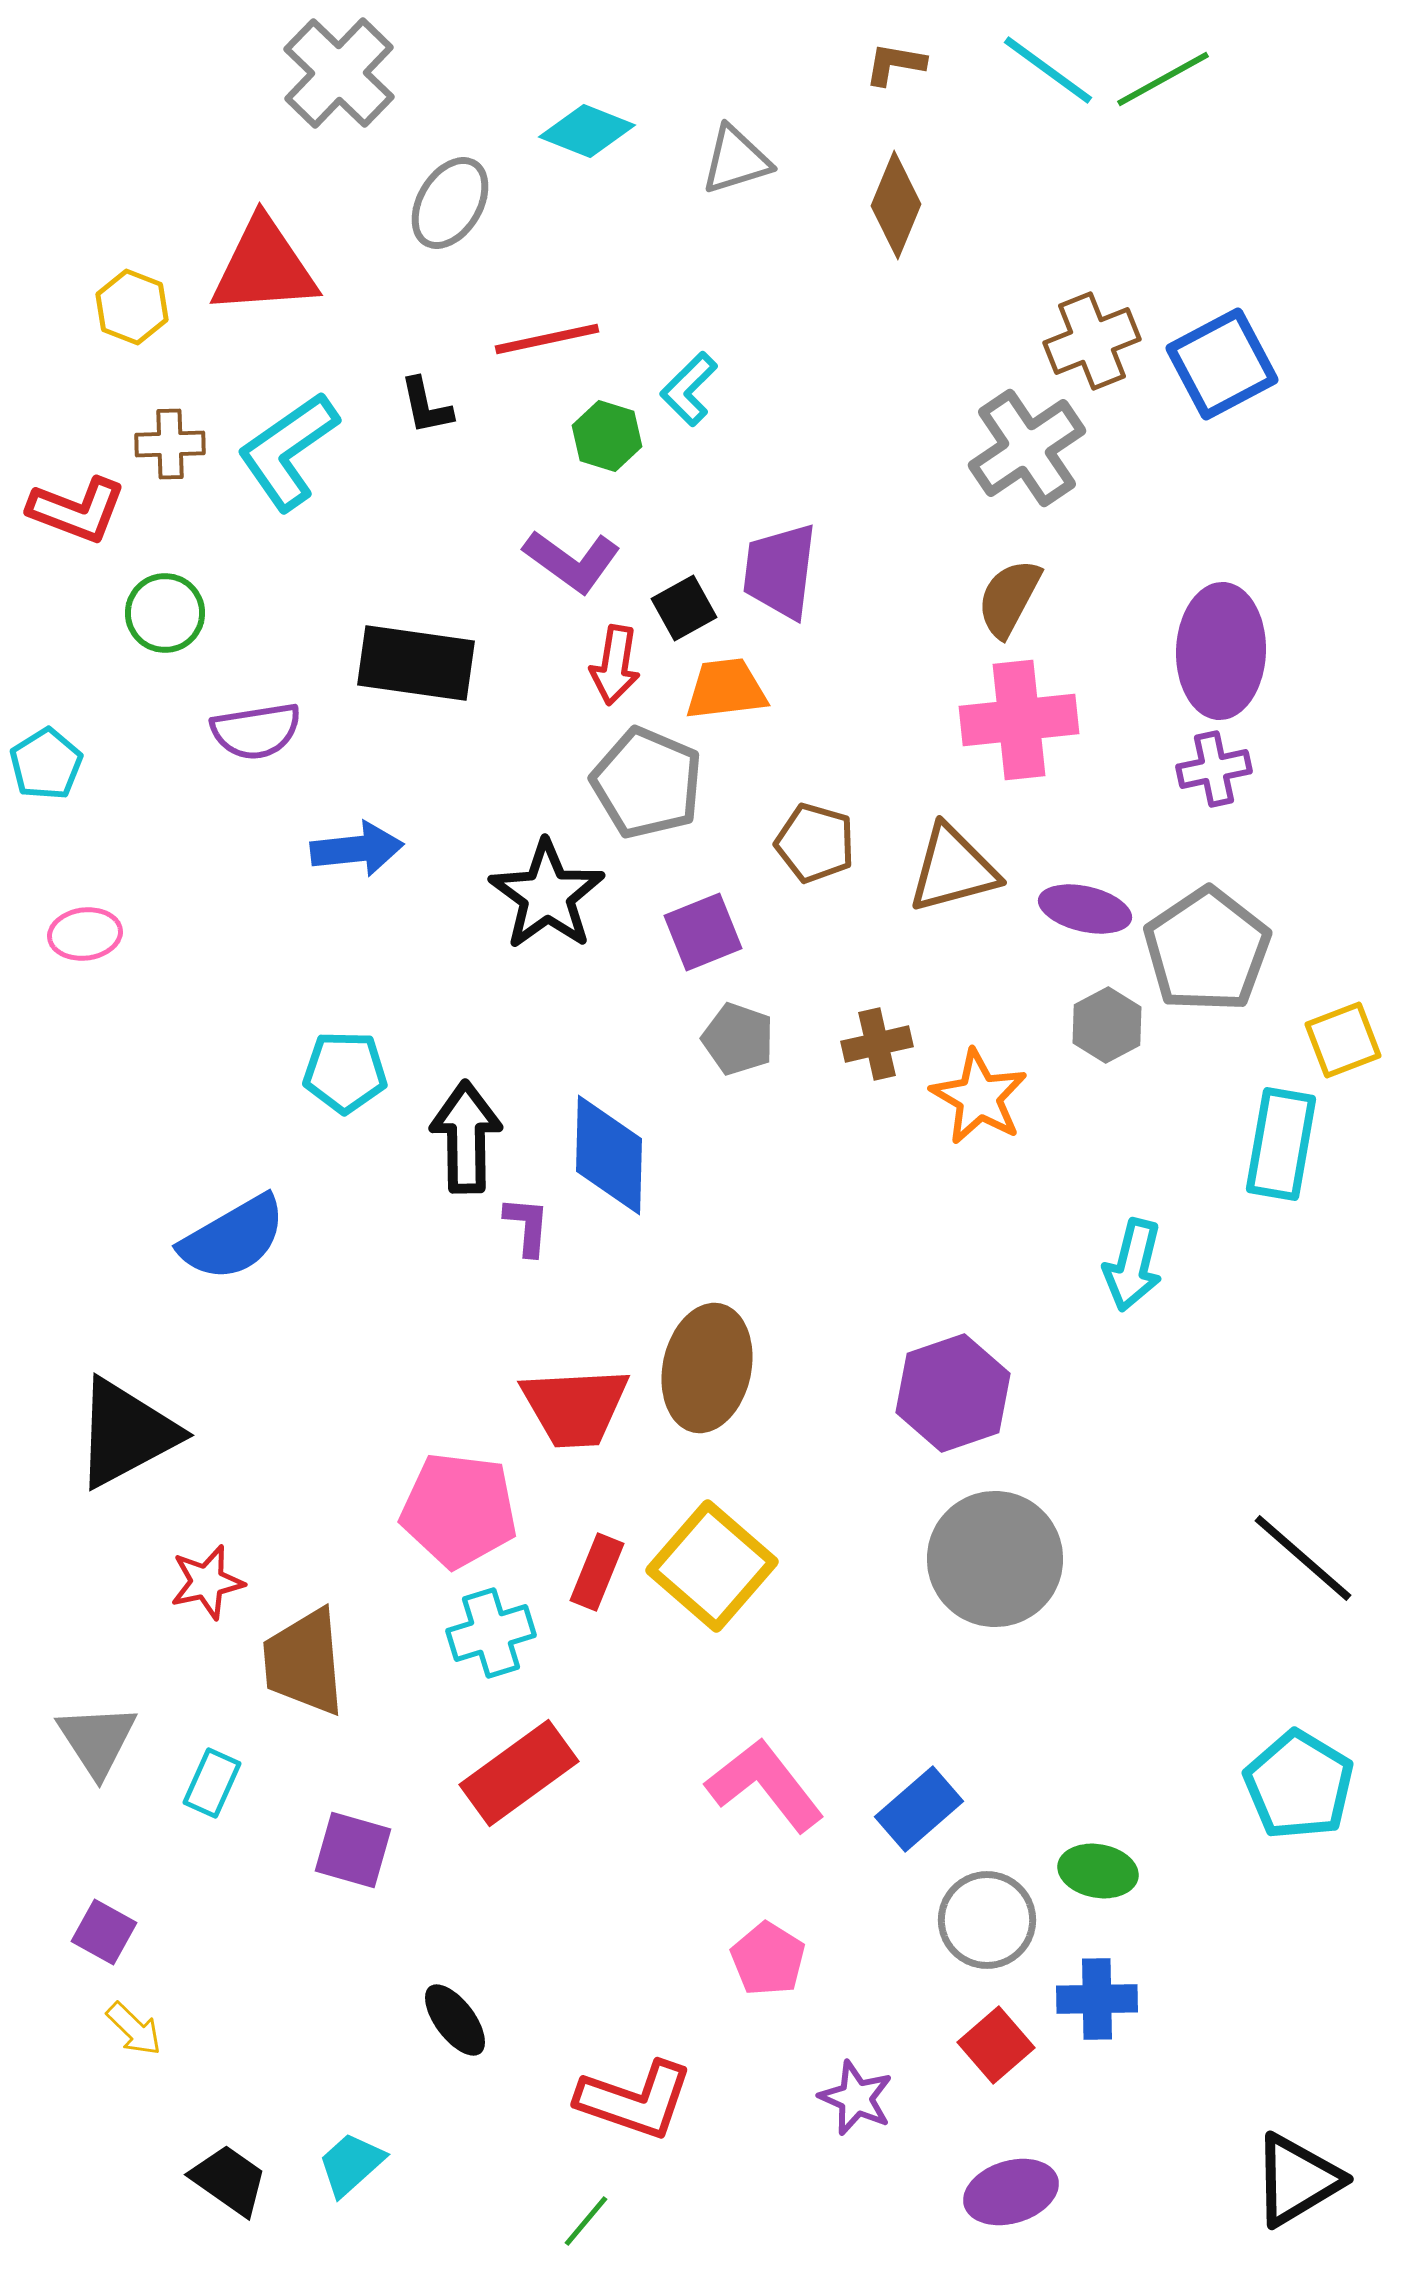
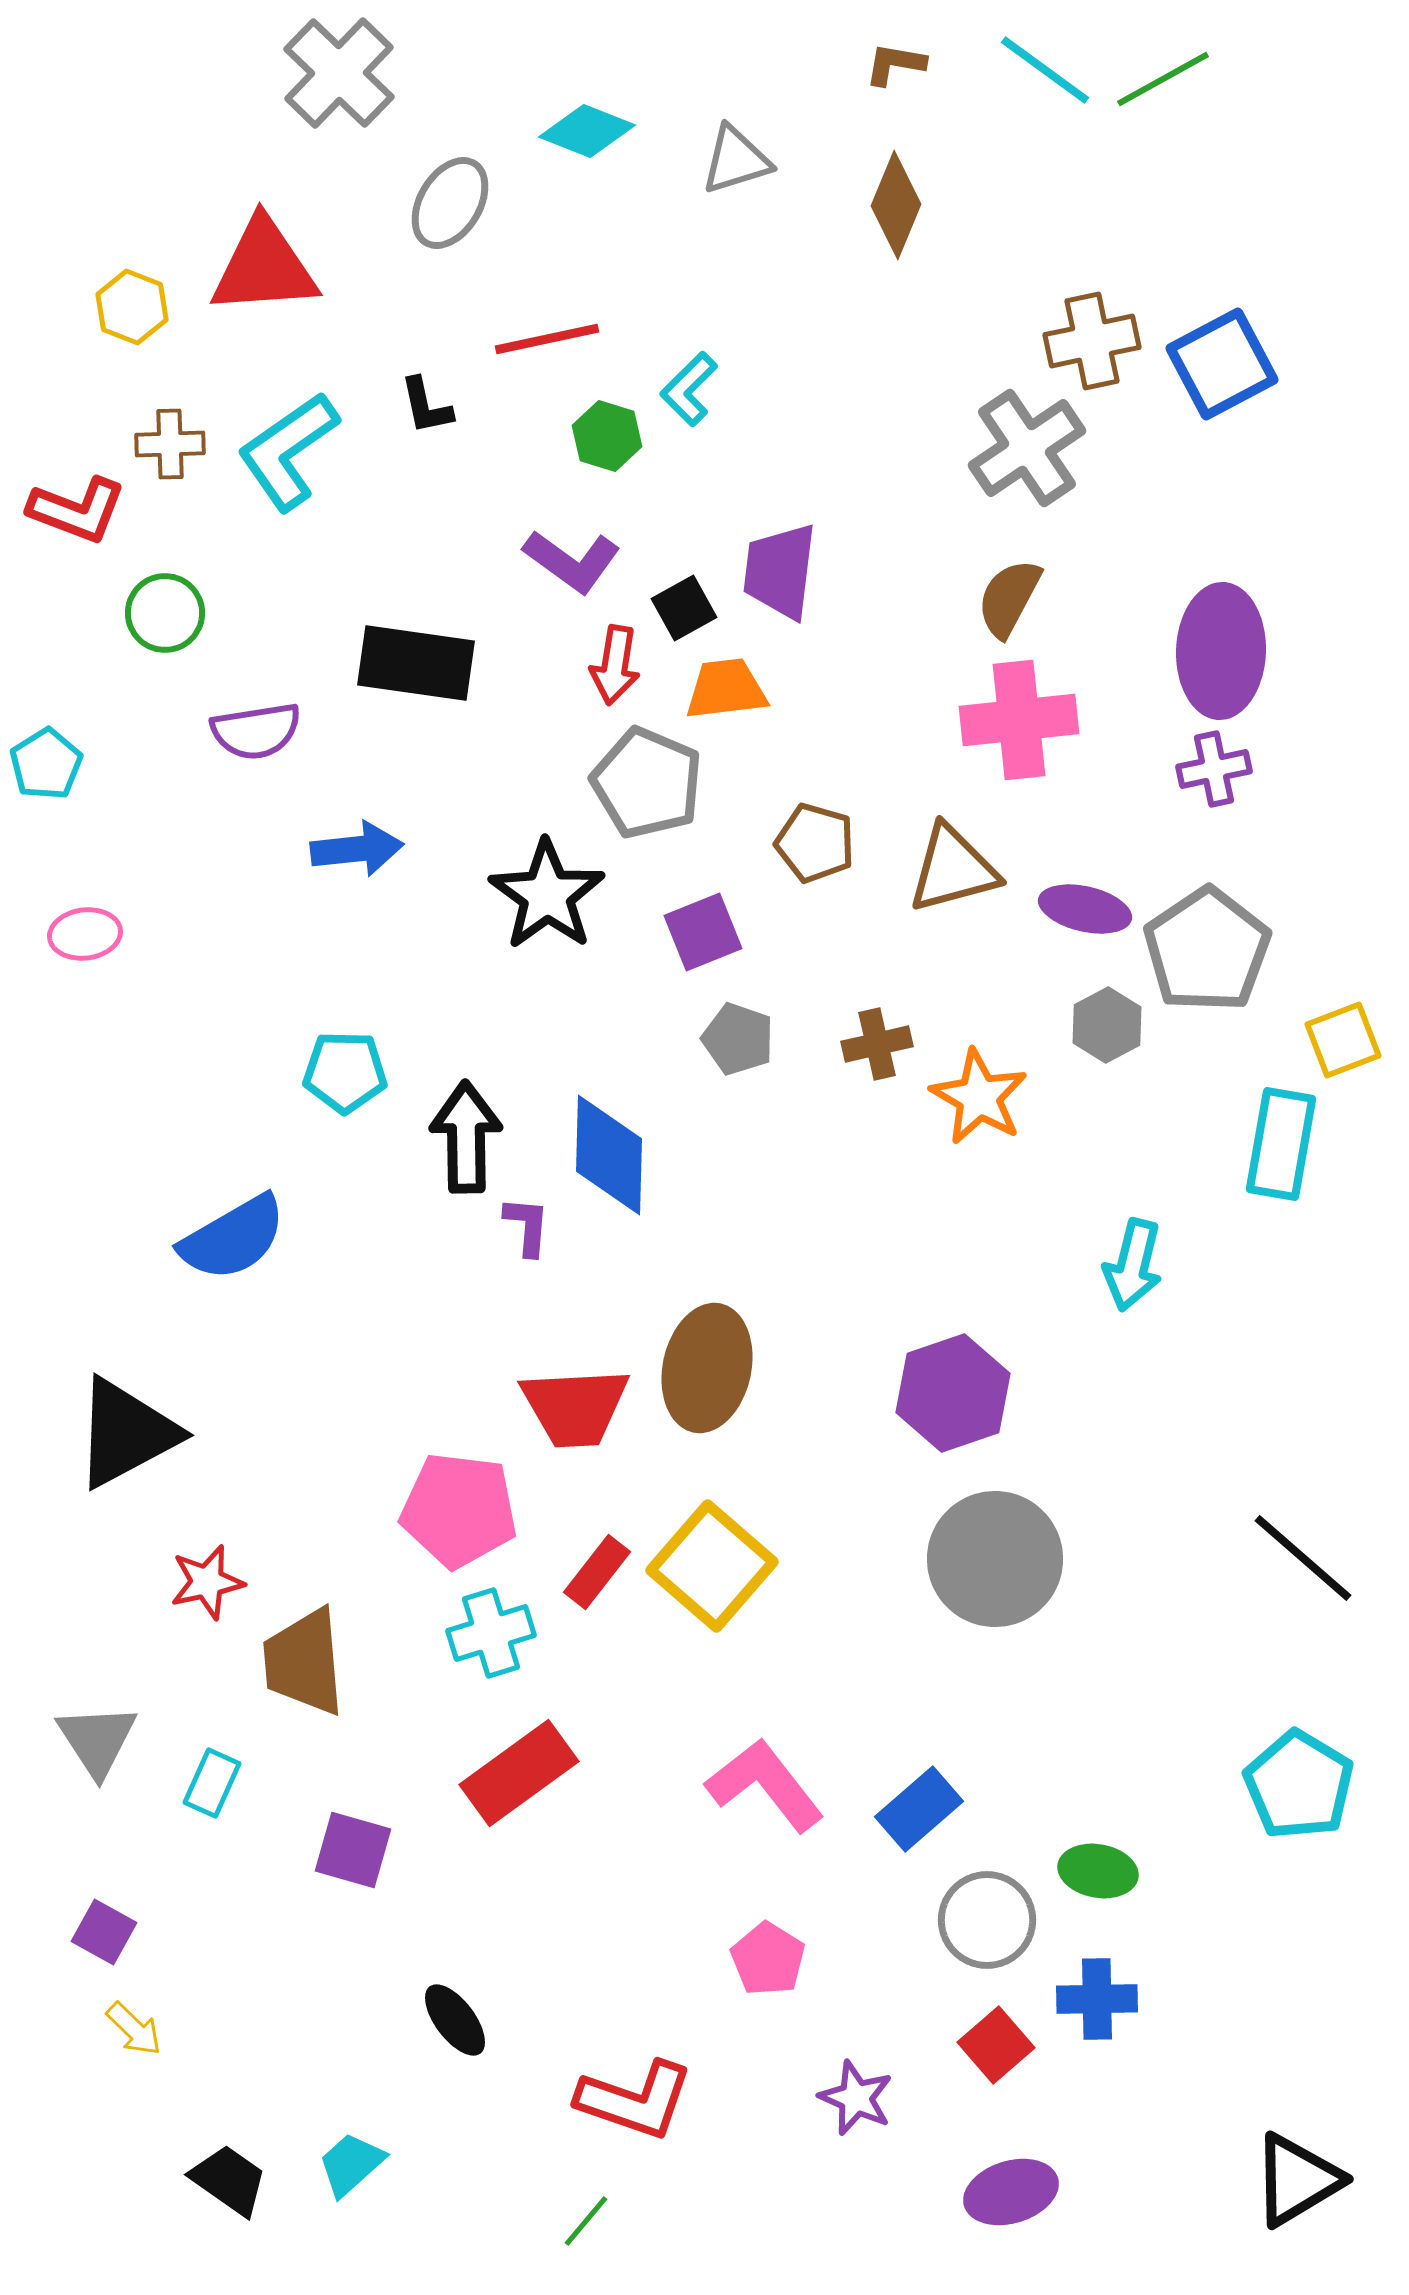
cyan line at (1048, 70): moved 3 px left
brown cross at (1092, 341): rotated 10 degrees clockwise
red rectangle at (597, 1572): rotated 16 degrees clockwise
